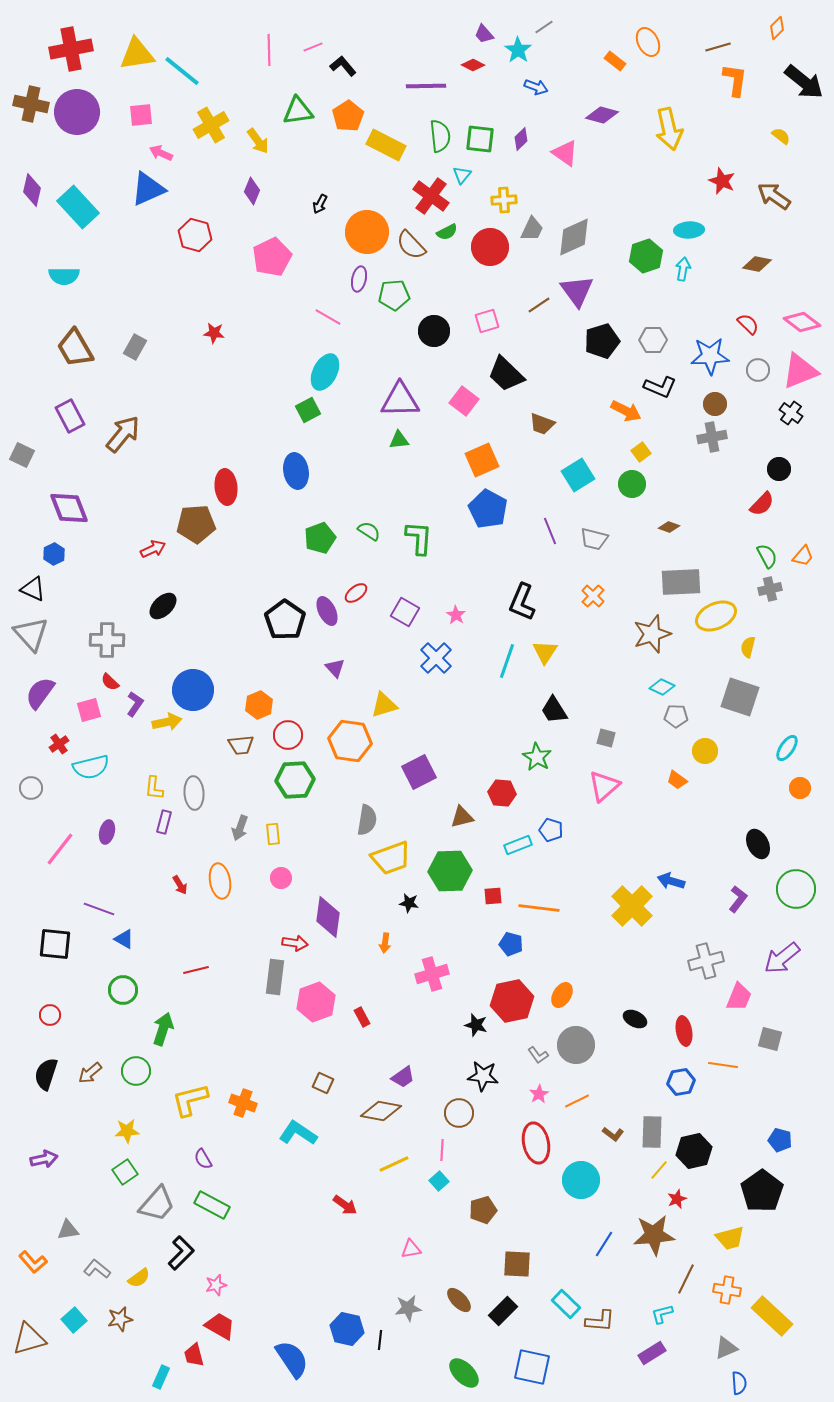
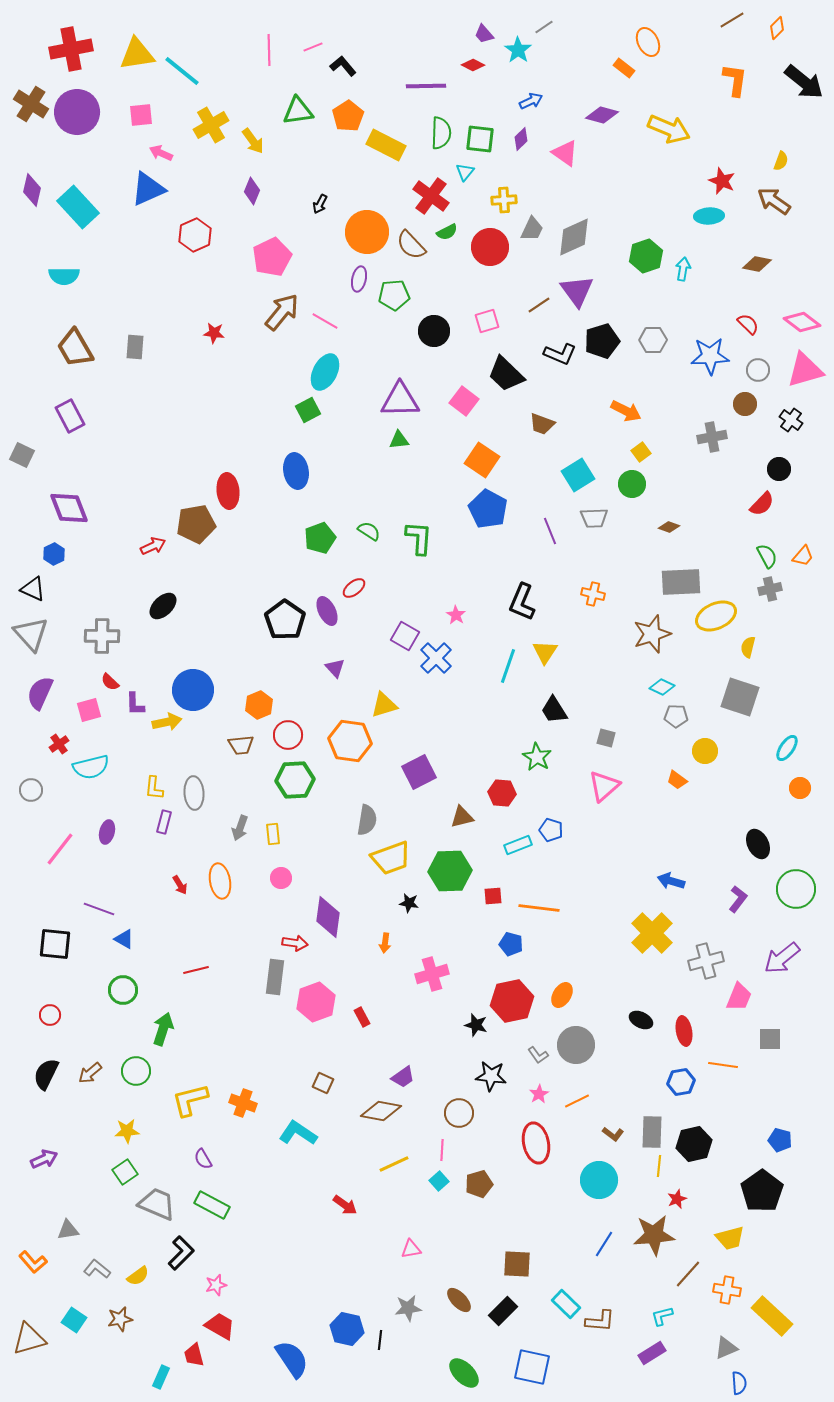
brown line at (718, 47): moved 14 px right, 27 px up; rotated 15 degrees counterclockwise
orange rectangle at (615, 61): moved 9 px right, 7 px down
blue arrow at (536, 87): moved 5 px left, 14 px down; rotated 45 degrees counterclockwise
brown cross at (31, 104): rotated 20 degrees clockwise
yellow arrow at (669, 129): rotated 54 degrees counterclockwise
green semicircle at (440, 136): moved 1 px right, 3 px up; rotated 8 degrees clockwise
yellow semicircle at (781, 136): moved 25 px down; rotated 72 degrees clockwise
yellow arrow at (258, 141): moved 5 px left
cyan triangle at (462, 175): moved 3 px right, 3 px up
brown arrow at (774, 196): moved 5 px down
cyan ellipse at (689, 230): moved 20 px right, 14 px up
red hexagon at (195, 235): rotated 20 degrees clockwise
pink line at (328, 317): moved 3 px left, 4 px down
gray rectangle at (135, 347): rotated 25 degrees counterclockwise
pink triangle at (800, 371): moved 5 px right, 1 px up; rotated 6 degrees clockwise
black L-shape at (660, 387): moved 100 px left, 33 px up
brown circle at (715, 404): moved 30 px right
black cross at (791, 413): moved 7 px down
brown arrow at (123, 434): moved 159 px right, 122 px up
orange square at (482, 460): rotated 32 degrees counterclockwise
red ellipse at (226, 487): moved 2 px right, 4 px down
brown pentagon at (196, 524): rotated 6 degrees counterclockwise
gray trapezoid at (594, 539): moved 21 px up; rotated 16 degrees counterclockwise
red arrow at (153, 549): moved 3 px up
red ellipse at (356, 593): moved 2 px left, 5 px up
orange cross at (593, 596): moved 2 px up; rotated 30 degrees counterclockwise
purple square at (405, 612): moved 24 px down
gray cross at (107, 640): moved 5 px left, 4 px up
cyan line at (507, 661): moved 1 px right, 5 px down
purple semicircle at (40, 693): rotated 12 degrees counterclockwise
purple L-shape at (135, 704): rotated 145 degrees clockwise
gray circle at (31, 788): moved 2 px down
yellow cross at (632, 906): moved 20 px right, 27 px down
black ellipse at (635, 1019): moved 6 px right, 1 px down
gray square at (770, 1039): rotated 15 degrees counterclockwise
black semicircle at (46, 1074): rotated 8 degrees clockwise
black star at (483, 1076): moved 8 px right
black hexagon at (694, 1151): moved 7 px up
purple arrow at (44, 1159): rotated 12 degrees counterclockwise
yellow line at (659, 1170): moved 4 px up; rotated 35 degrees counterclockwise
cyan circle at (581, 1180): moved 18 px right
gray trapezoid at (157, 1204): rotated 108 degrees counterclockwise
brown pentagon at (483, 1210): moved 4 px left, 26 px up
yellow semicircle at (139, 1278): moved 1 px left, 2 px up
brown line at (686, 1279): moved 2 px right, 5 px up; rotated 16 degrees clockwise
cyan L-shape at (662, 1314): moved 2 px down
cyan square at (74, 1320): rotated 15 degrees counterclockwise
